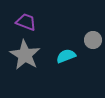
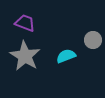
purple trapezoid: moved 1 px left, 1 px down
gray star: moved 1 px down
